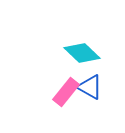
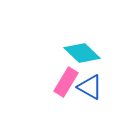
pink rectangle: moved 10 px up; rotated 8 degrees counterclockwise
